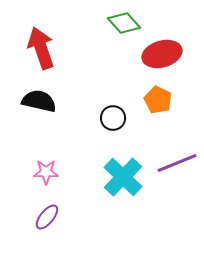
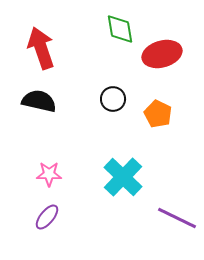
green diamond: moved 4 px left, 6 px down; rotated 32 degrees clockwise
orange pentagon: moved 14 px down
black circle: moved 19 px up
purple line: moved 55 px down; rotated 48 degrees clockwise
pink star: moved 3 px right, 2 px down
